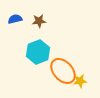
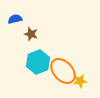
brown star: moved 8 px left, 13 px down; rotated 24 degrees clockwise
cyan hexagon: moved 10 px down
